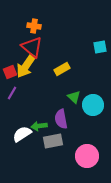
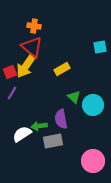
pink circle: moved 6 px right, 5 px down
